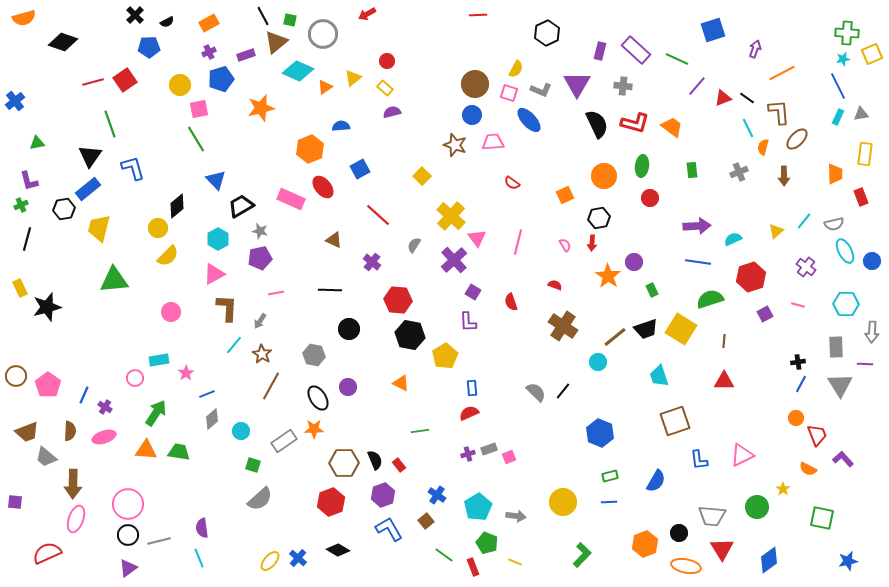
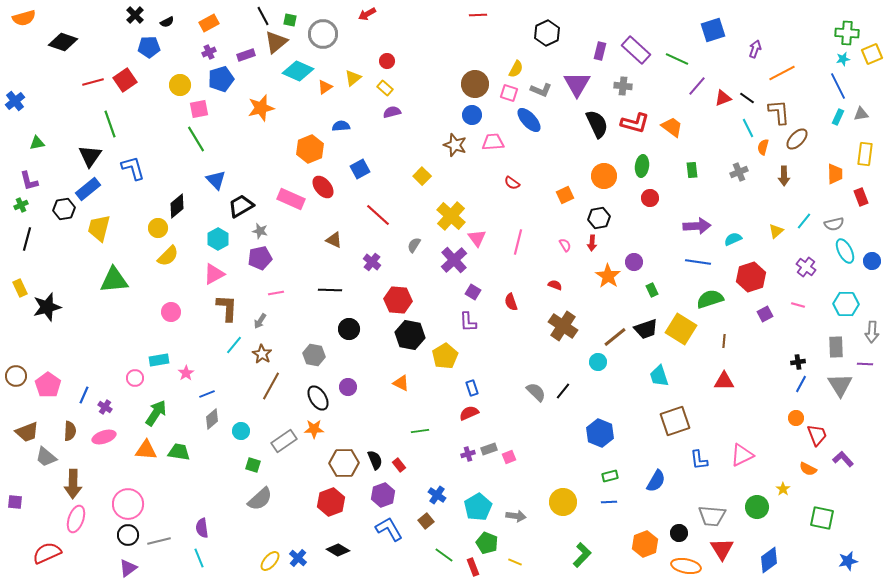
blue rectangle at (472, 388): rotated 14 degrees counterclockwise
